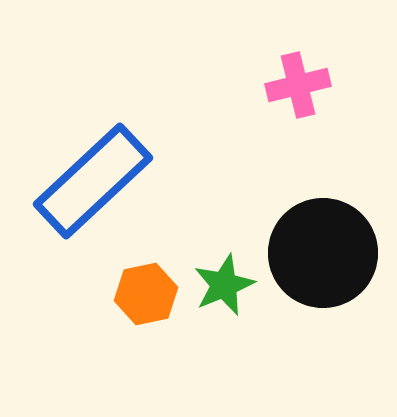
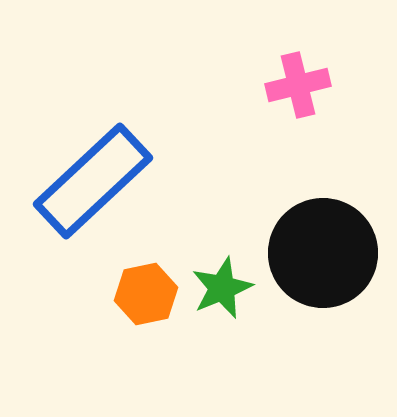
green star: moved 2 px left, 3 px down
